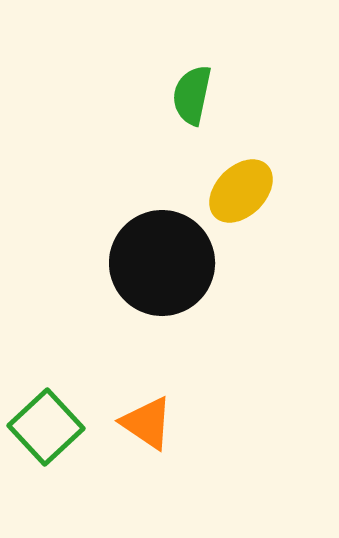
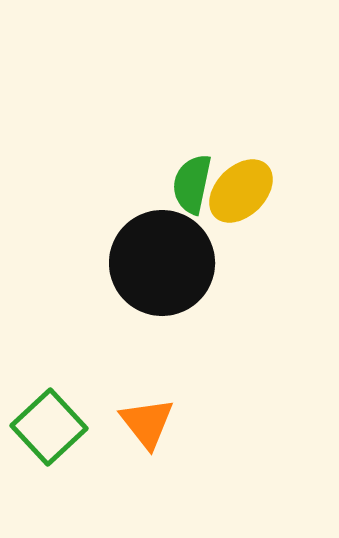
green semicircle: moved 89 px down
orange triangle: rotated 18 degrees clockwise
green square: moved 3 px right
